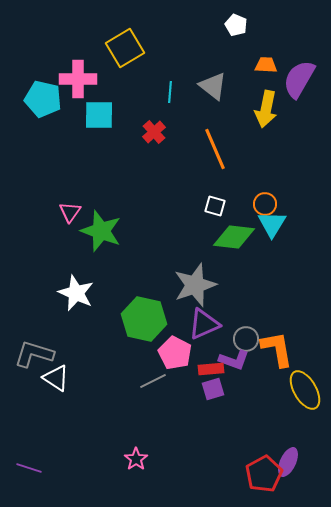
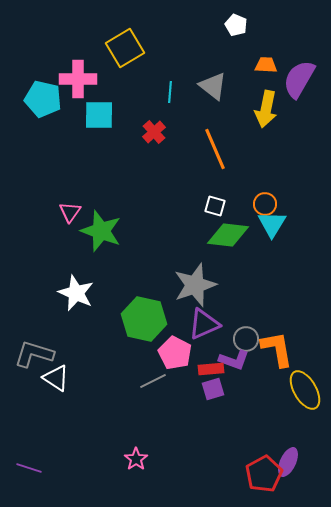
green diamond: moved 6 px left, 2 px up
